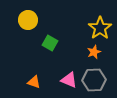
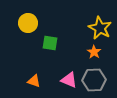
yellow circle: moved 3 px down
yellow star: rotated 10 degrees counterclockwise
green square: rotated 21 degrees counterclockwise
orange star: rotated 16 degrees counterclockwise
orange triangle: moved 1 px up
